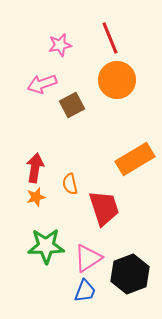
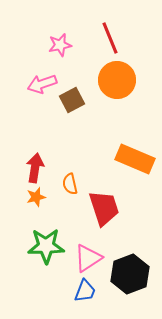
brown square: moved 5 px up
orange rectangle: rotated 54 degrees clockwise
